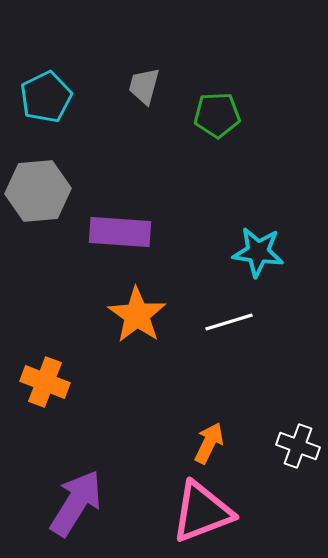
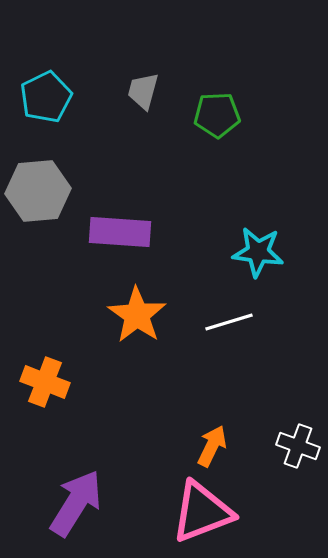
gray trapezoid: moved 1 px left, 5 px down
orange arrow: moved 3 px right, 3 px down
